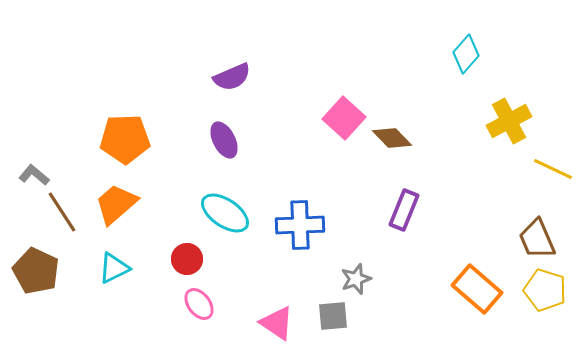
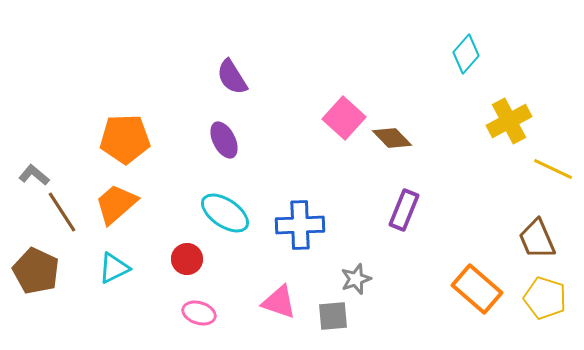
purple semicircle: rotated 81 degrees clockwise
yellow pentagon: moved 8 px down
pink ellipse: moved 9 px down; rotated 36 degrees counterclockwise
pink triangle: moved 2 px right, 21 px up; rotated 15 degrees counterclockwise
